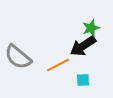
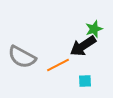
green star: moved 3 px right, 1 px down
gray semicircle: moved 4 px right; rotated 12 degrees counterclockwise
cyan square: moved 2 px right, 1 px down
